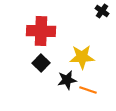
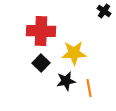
black cross: moved 2 px right
yellow star: moved 8 px left, 4 px up
black star: moved 1 px left, 1 px down
orange line: moved 1 px right, 2 px up; rotated 60 degrees clockwise
